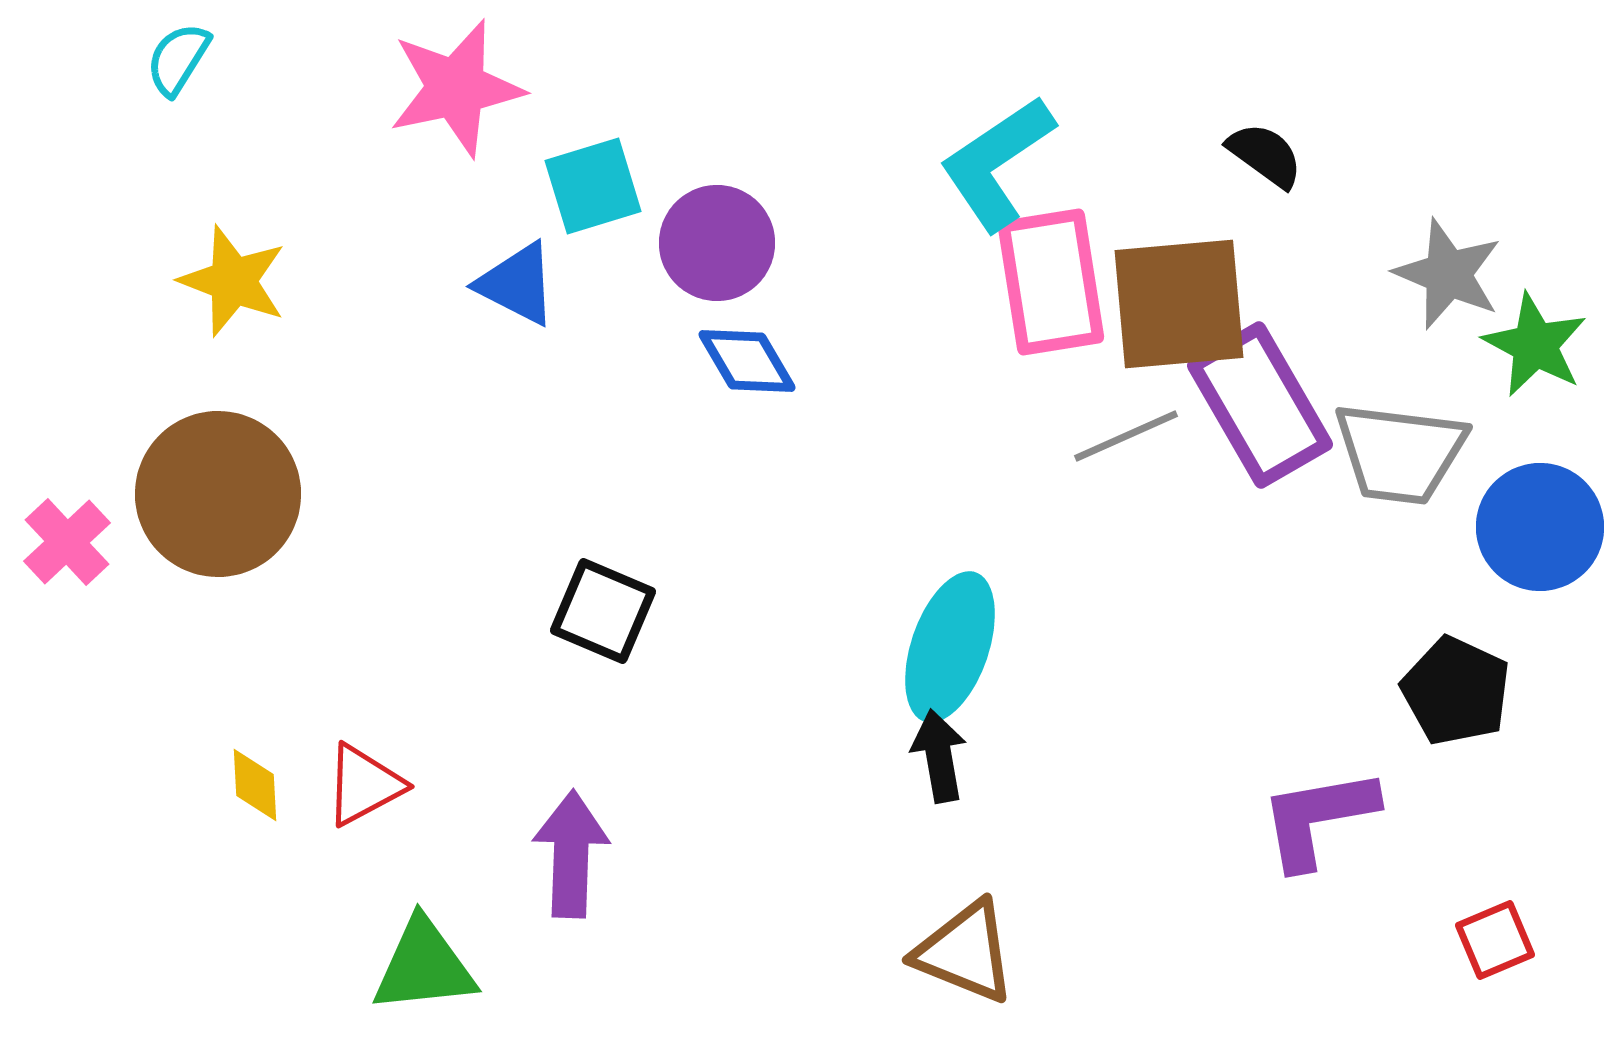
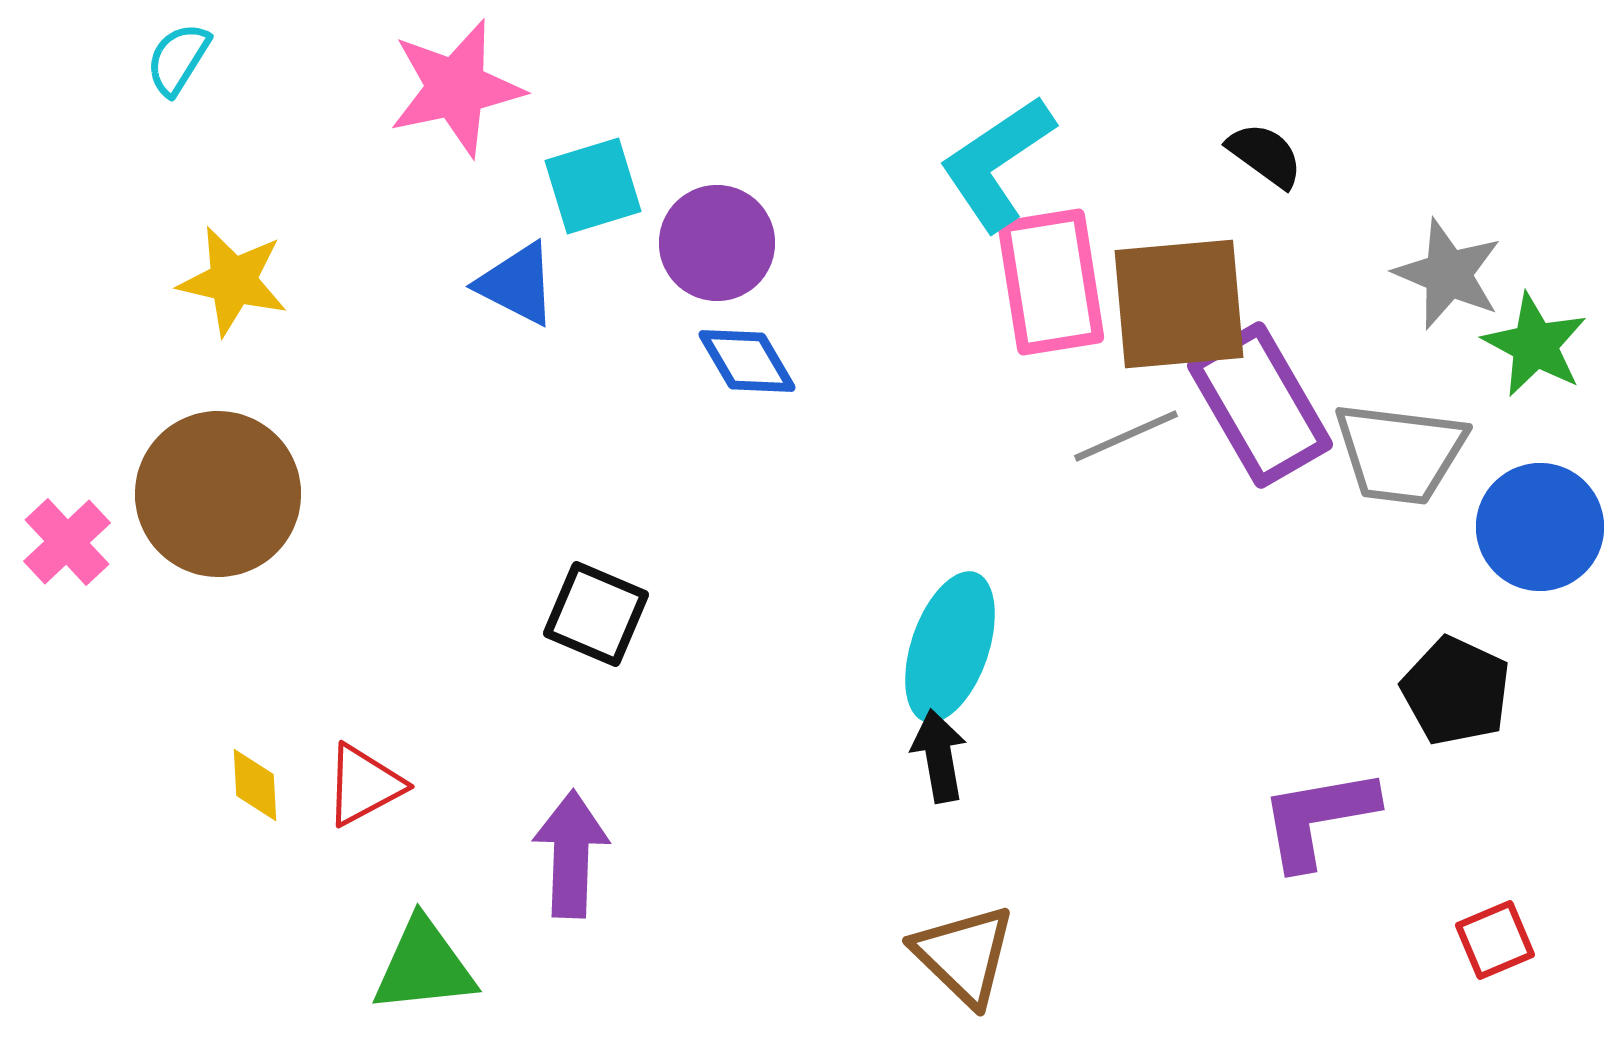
yellow star: rotated 8 degrees counterclockwise
black square: moved 7 px left, 3 px down
brown triangle: moved 1 px left, 3 px down; rotated 22 degrees clockwise
